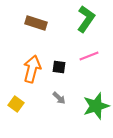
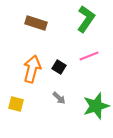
black square: rotated 24 degrees clockwise
yellow square: rotated 21 degrees counterclockwise
